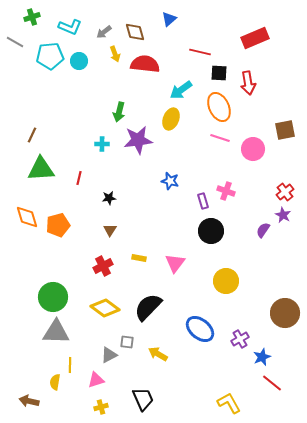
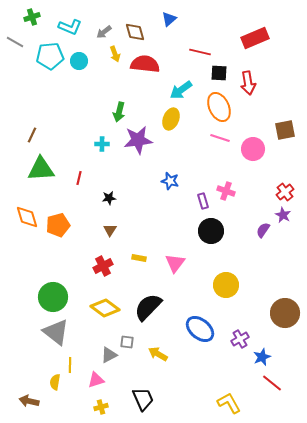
yellow circle at (226, 281): moved 4 px down
gray triangle at (56, 332): rotated 36 degrees clockwise
